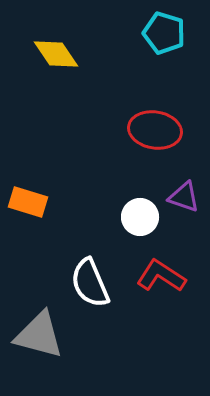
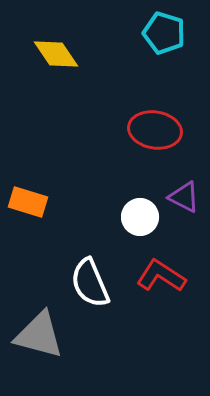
purple triangle: rotated 8 degrees clockwise
